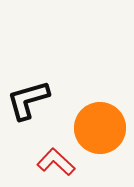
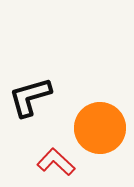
black L-shape: moved 2 px right, 3 px up
